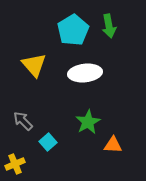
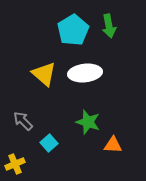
yellow triangle: moved 10 px right, 9 px down; rotated 8 degrees counterclockwise
green star: rotated 25 degrees counterclockwise
cyan square: moved 1 px right, 1 px down
